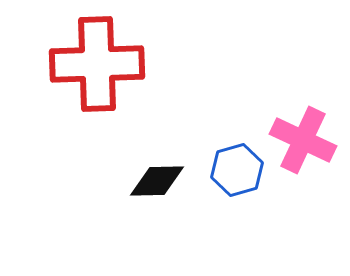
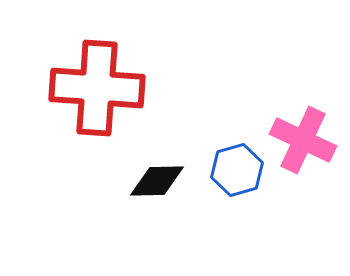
red cross: moved 24 px down; rotated 6 degrees clockwise
